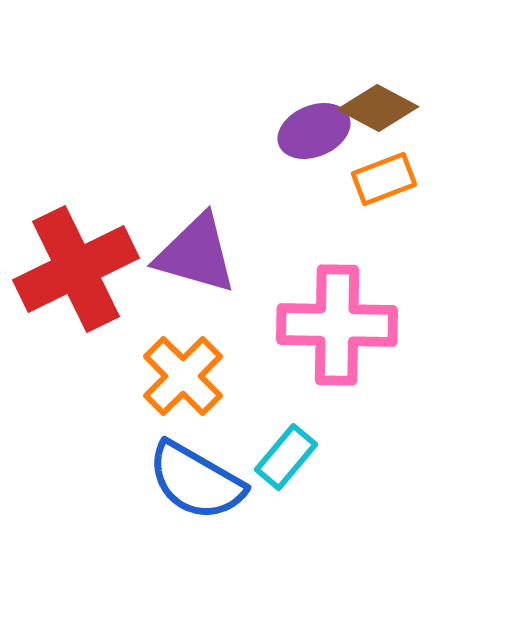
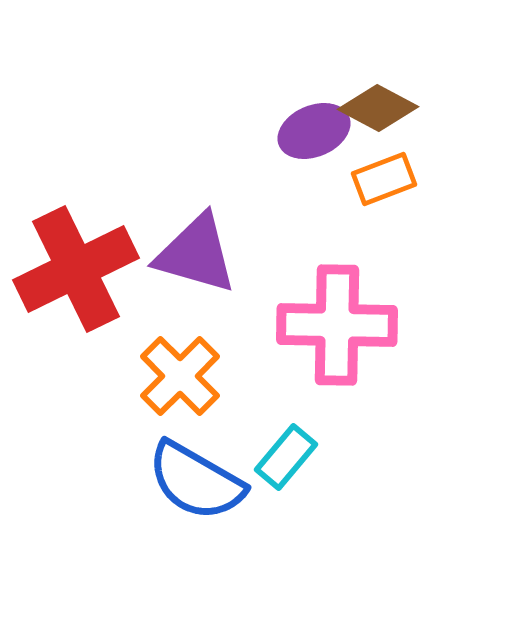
orange cross: moved 3 px left
